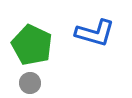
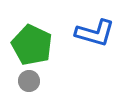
gray circle: moved 1 px left, 2 px up
